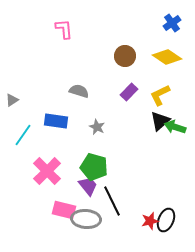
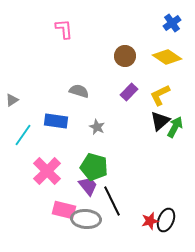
green arrow: rotated 100 degrees clockwise
